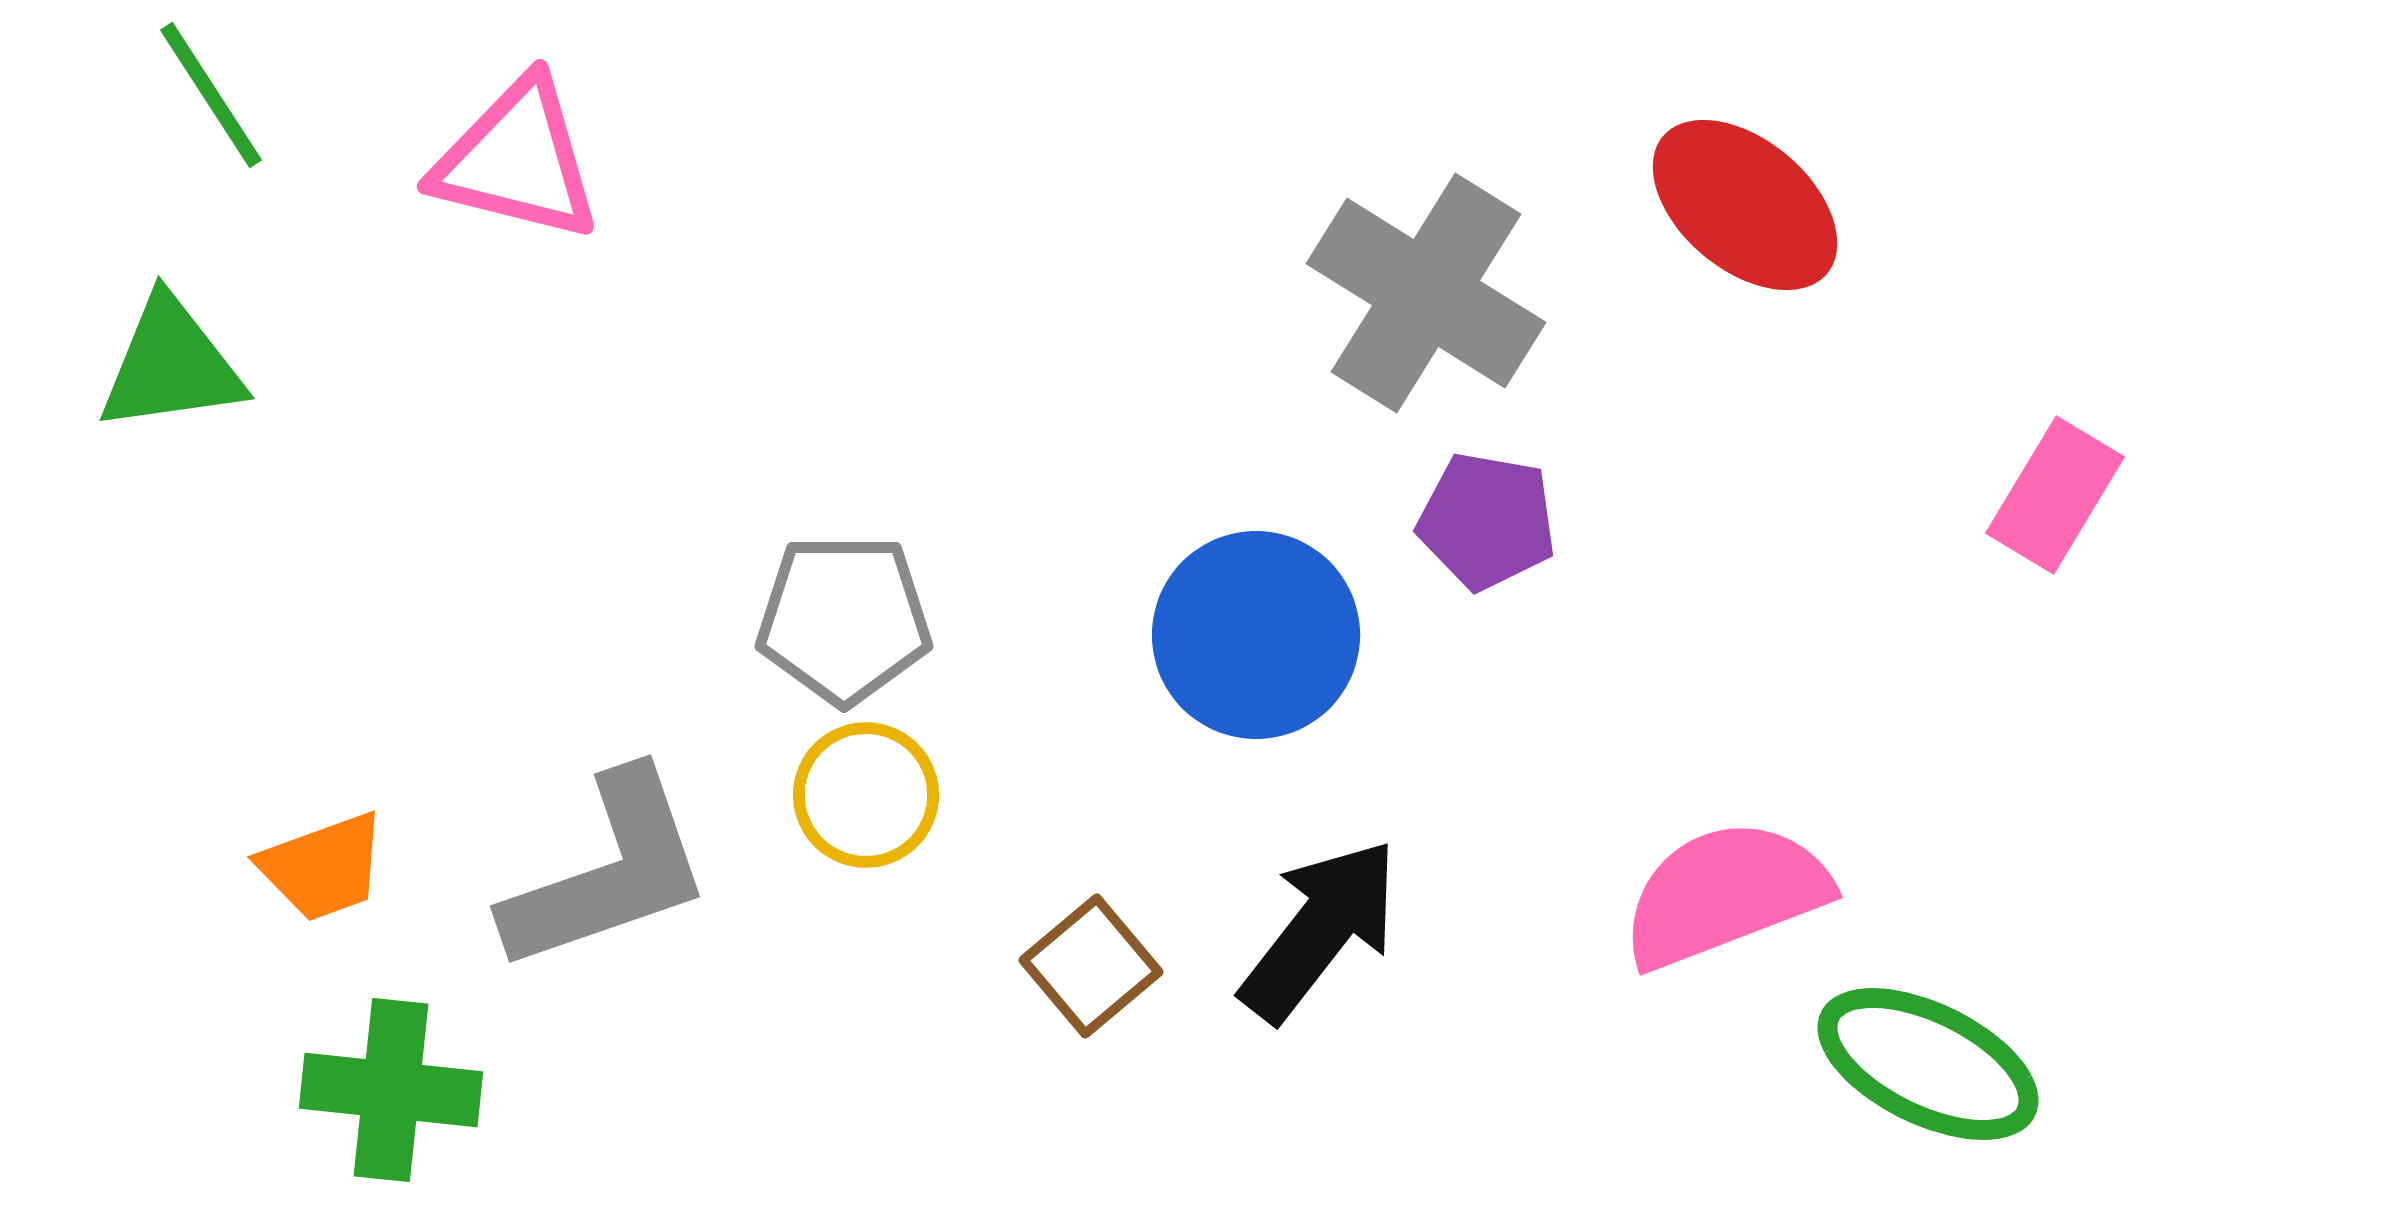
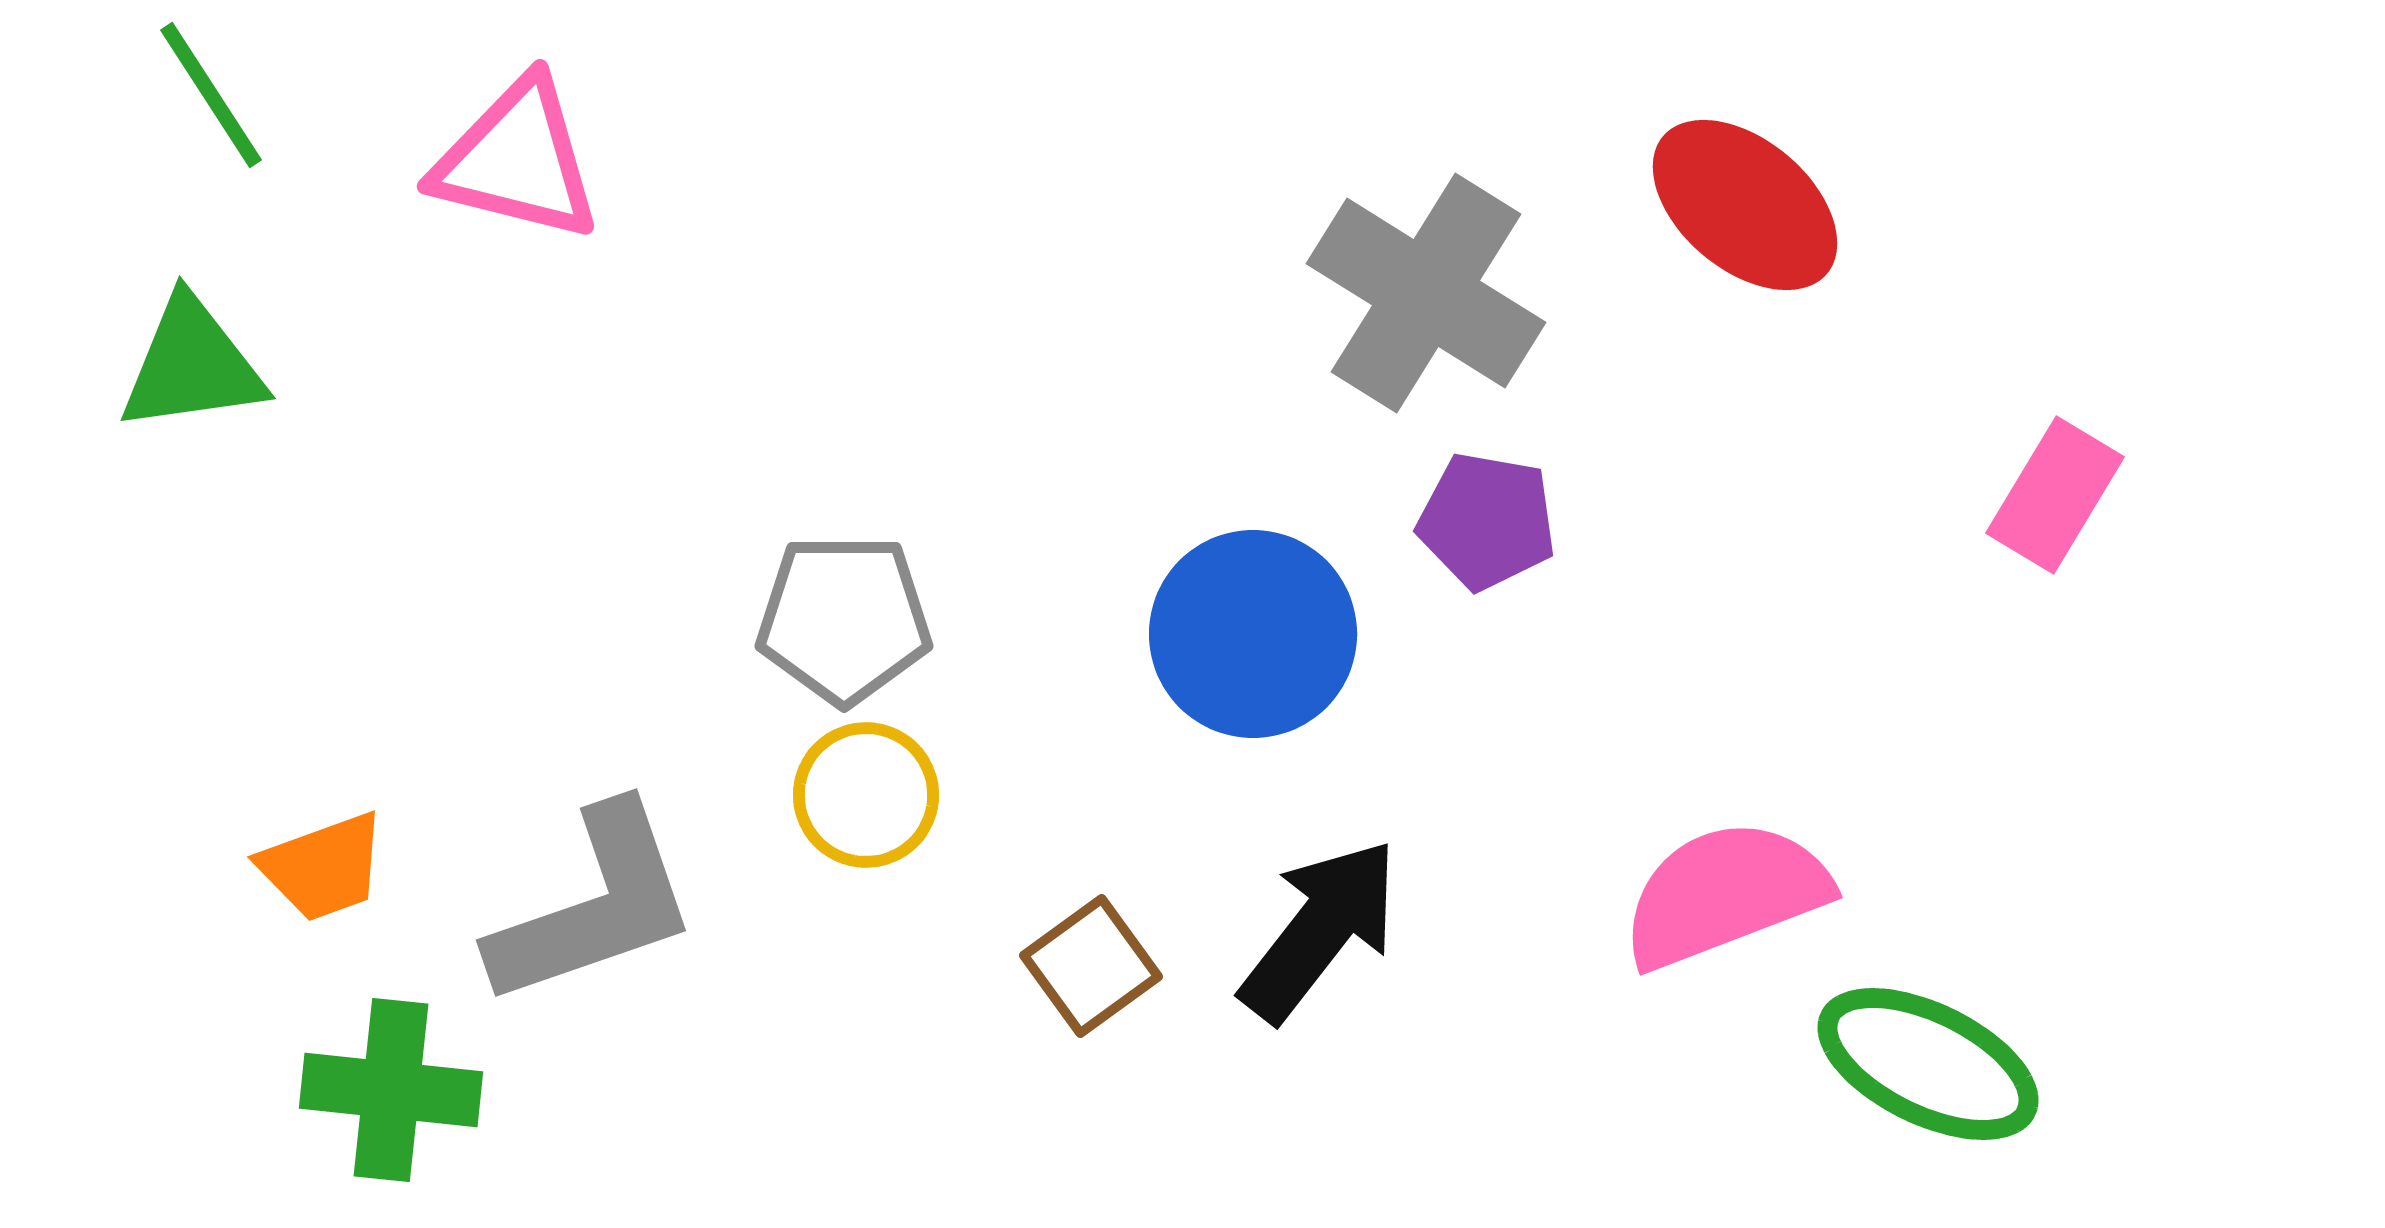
green triangle: moved 21 px right
blue circle: moved 3 px left, 1 px up
gray L-shape: moved 14 px left, 34 px down
brown square: rotated 4 degrees clockwise
